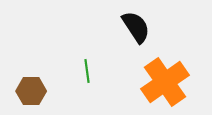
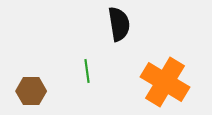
black semicircle: moved 17 px left, 3 px up; rotated 24 degrees clockwise
orange cross: rotated 24 degrees counterclockwise
